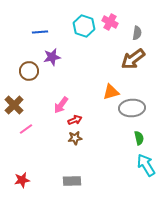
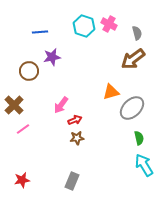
pink cross: moved 1 px left, 2 px down
gray semicircle: rotated 24 degrees counterclockwise
gray ellipse: rotated 40 degrees counterclockwise
pink line: moved 3 px left
brown star: moved 2 px right
cyan arrow: moved 2 px left
gray rectangle: rotated 66 degrees counterclockwise
